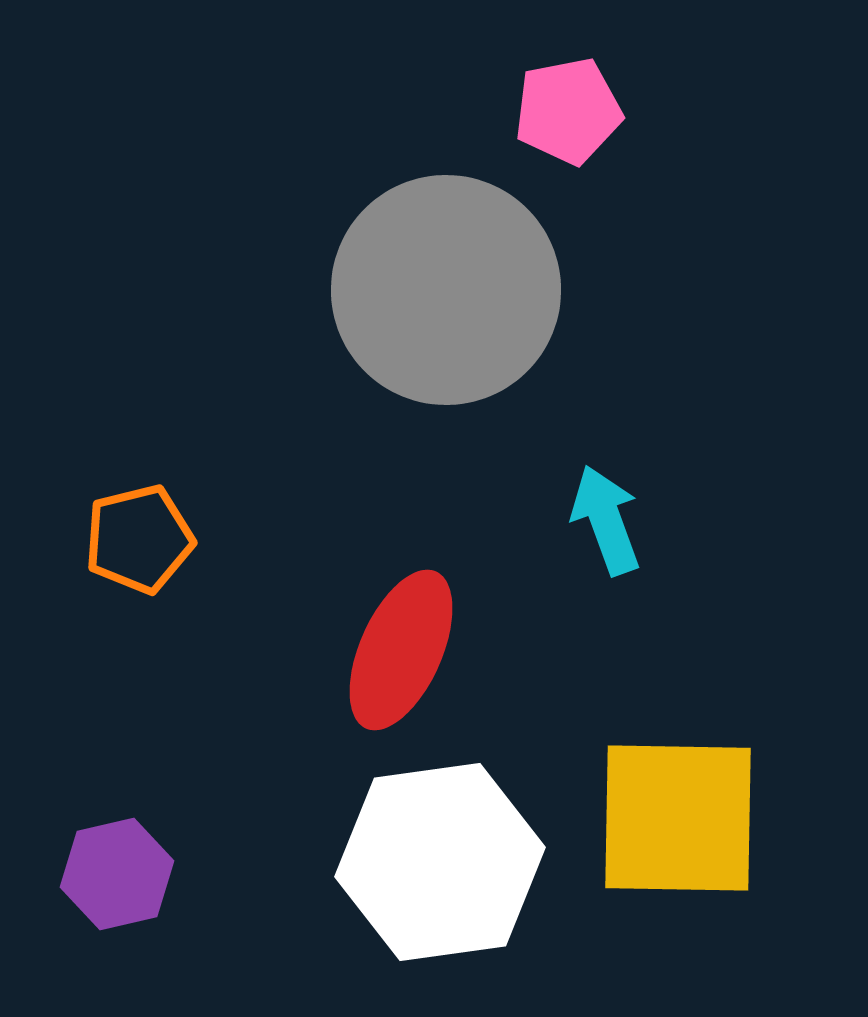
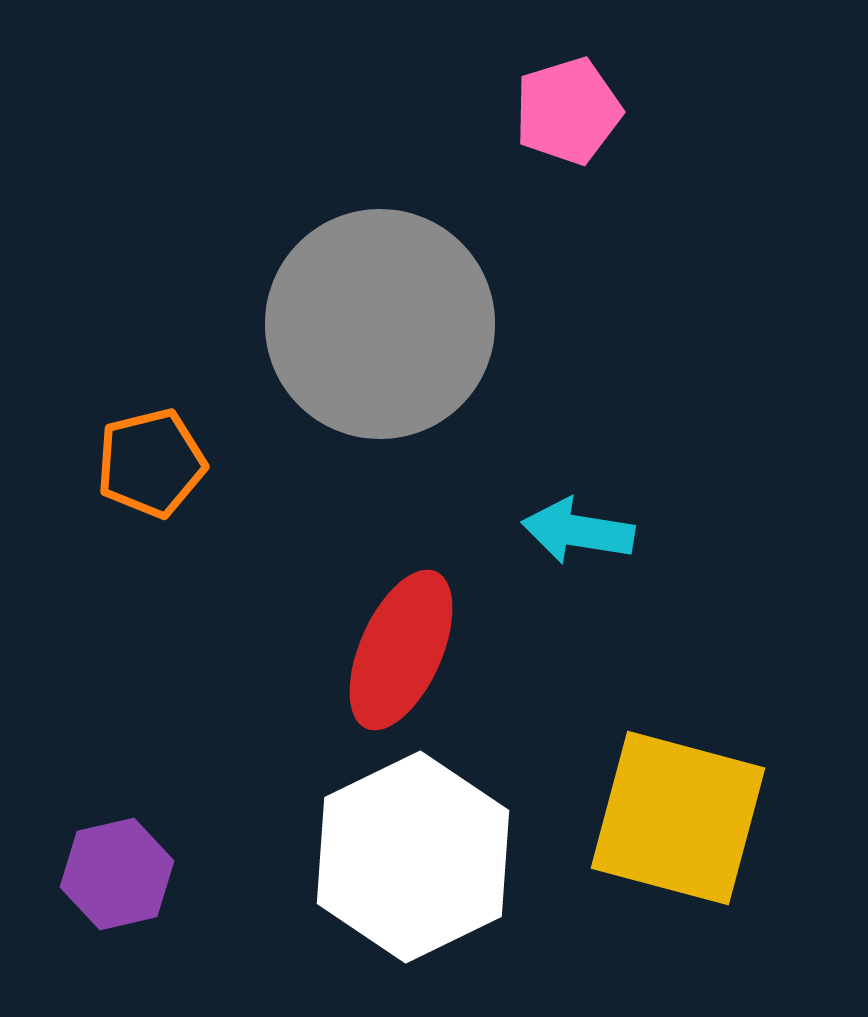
pink pentagon: rotated 6 degrees counterclockwise
gray circle: moved 66 px left, 34 px down
cyan arrow: moved 28 px left, 11 px down; rotated 61 degrees counterclockwise
orange pentagon: moved 12 px right, 76 px up
yellow square: rotated 14 degrees clockwise
white hexagon: moved 27 px left, 5 px up; rotated 18 degrees counterclockwise
